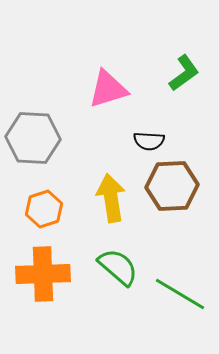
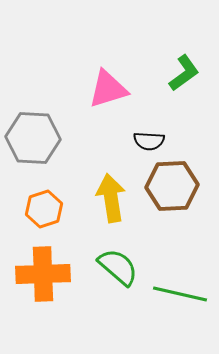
green line: rotated 18 degrees counterclockwise
